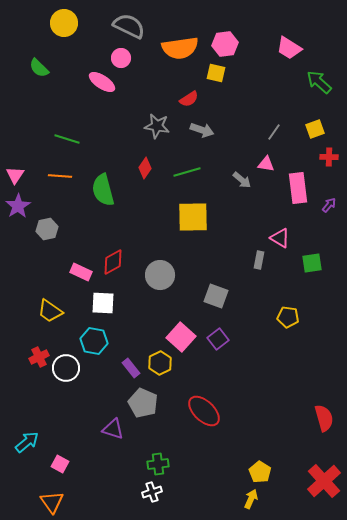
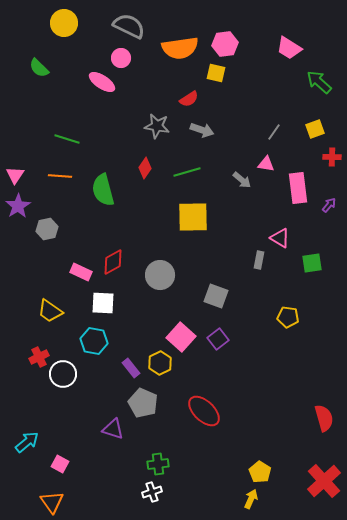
red cross at (329, 157): moved 3 px right
white circle at (66, 368): moved 3 px left, 6 px down
